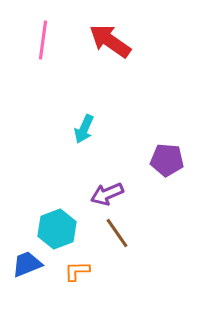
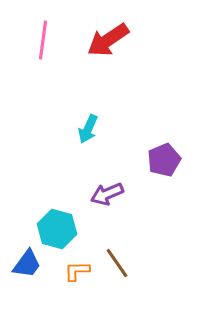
red arrow: moved 2 px left, 1 px up; rotated 69 degrees counterclockwise
cyan arrow: moved 4 px right
purple pentagon: moved 3 px left; rotated 28 degrees counterclockwise
cyan hexagon: rotated 24 degrees counterclockwise
brown line: moved 30 px down
blue trapezoid: rotated 148 degrees clockwise
